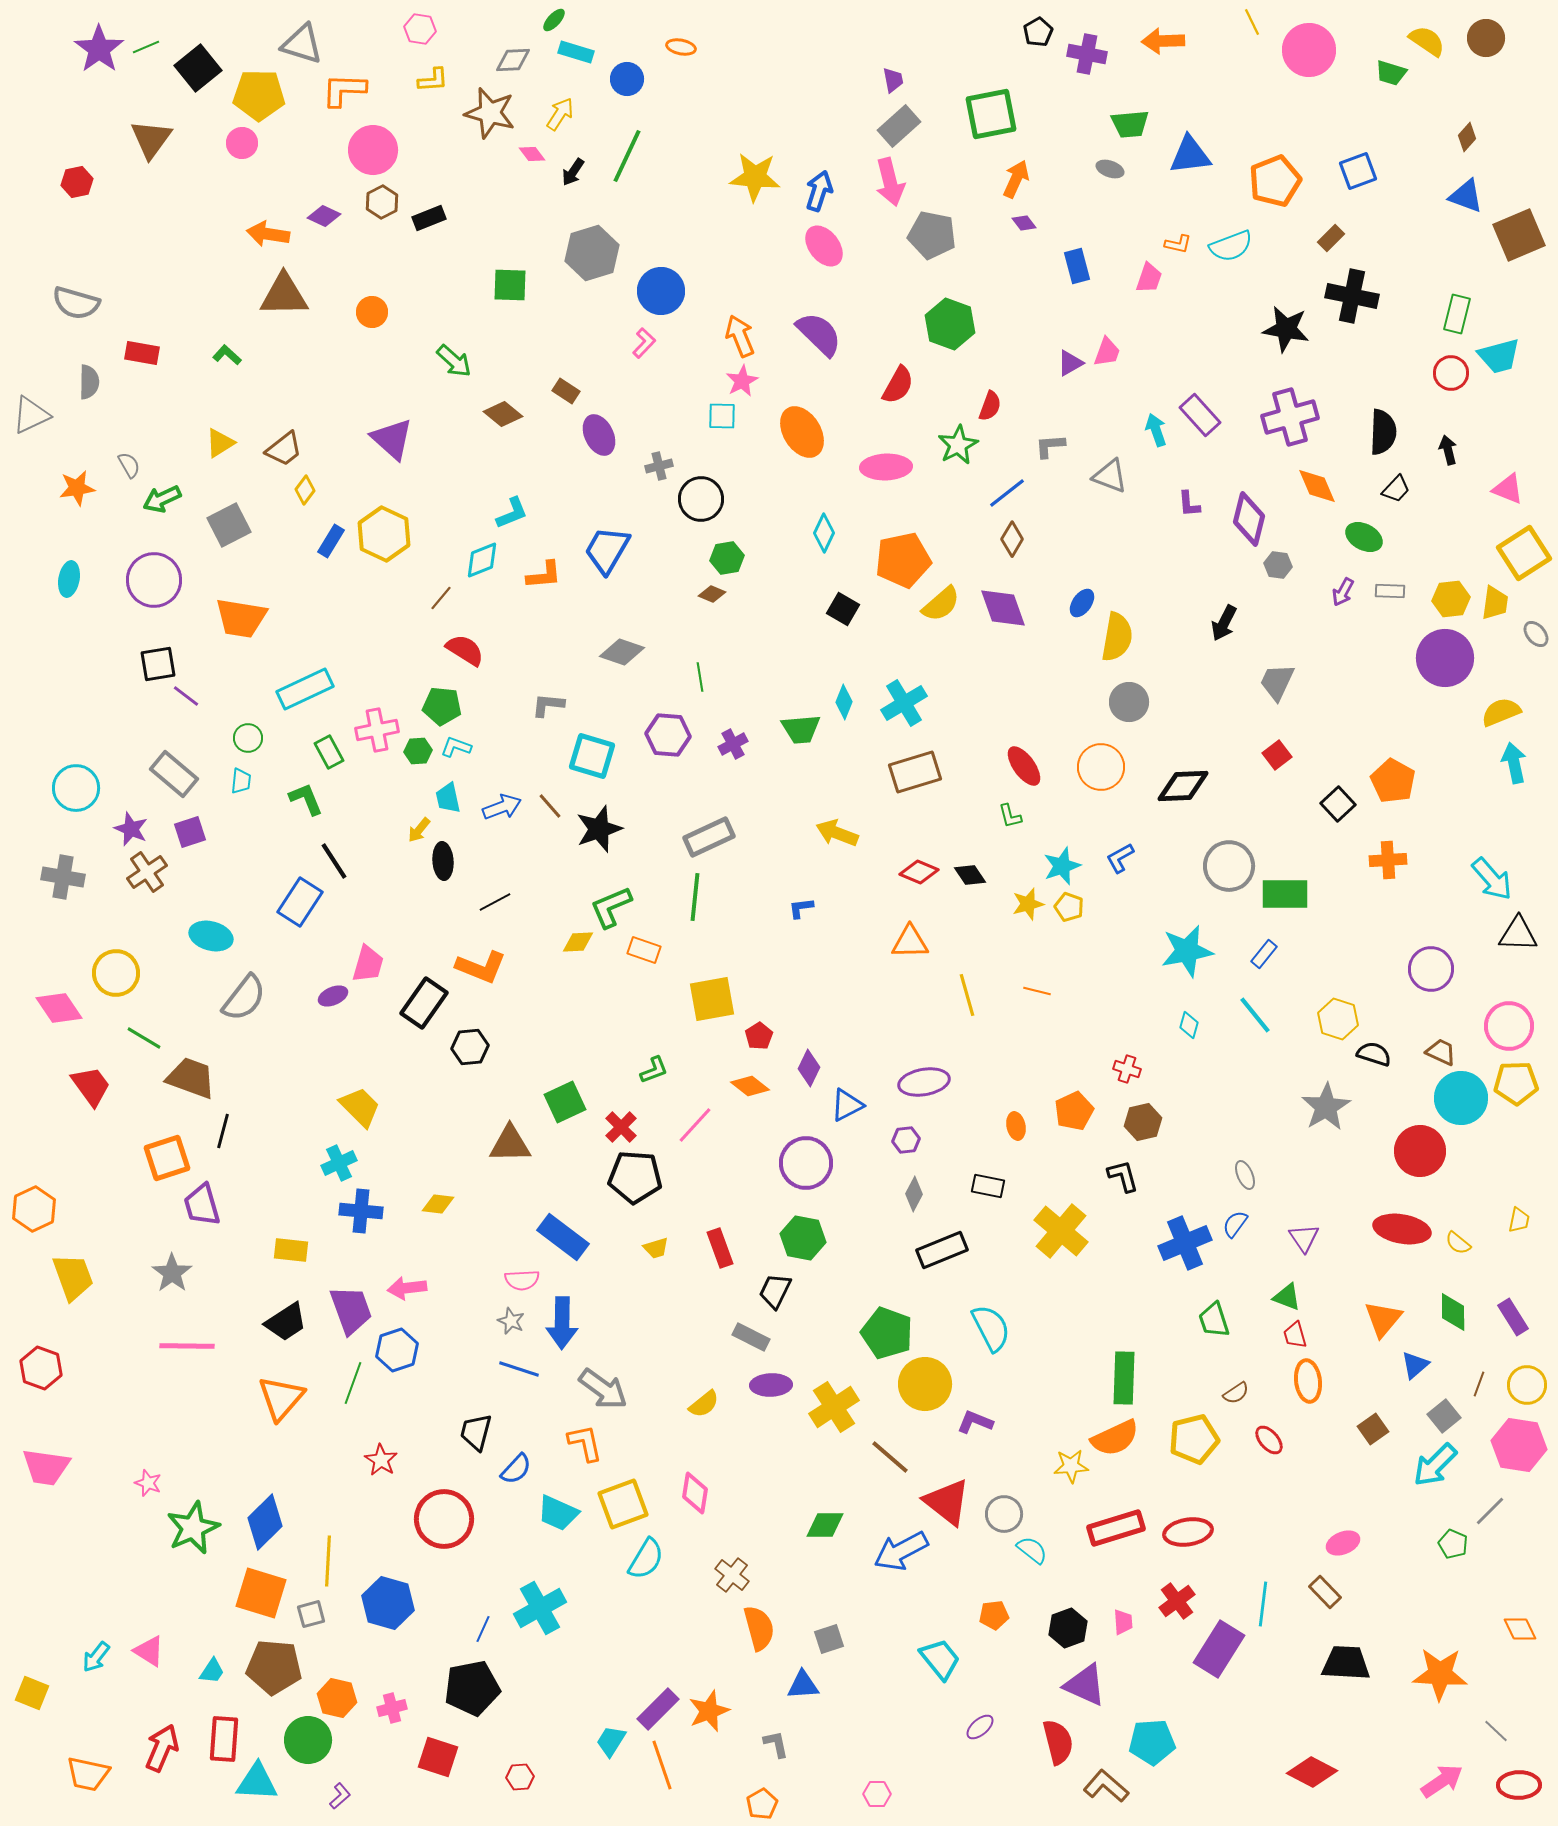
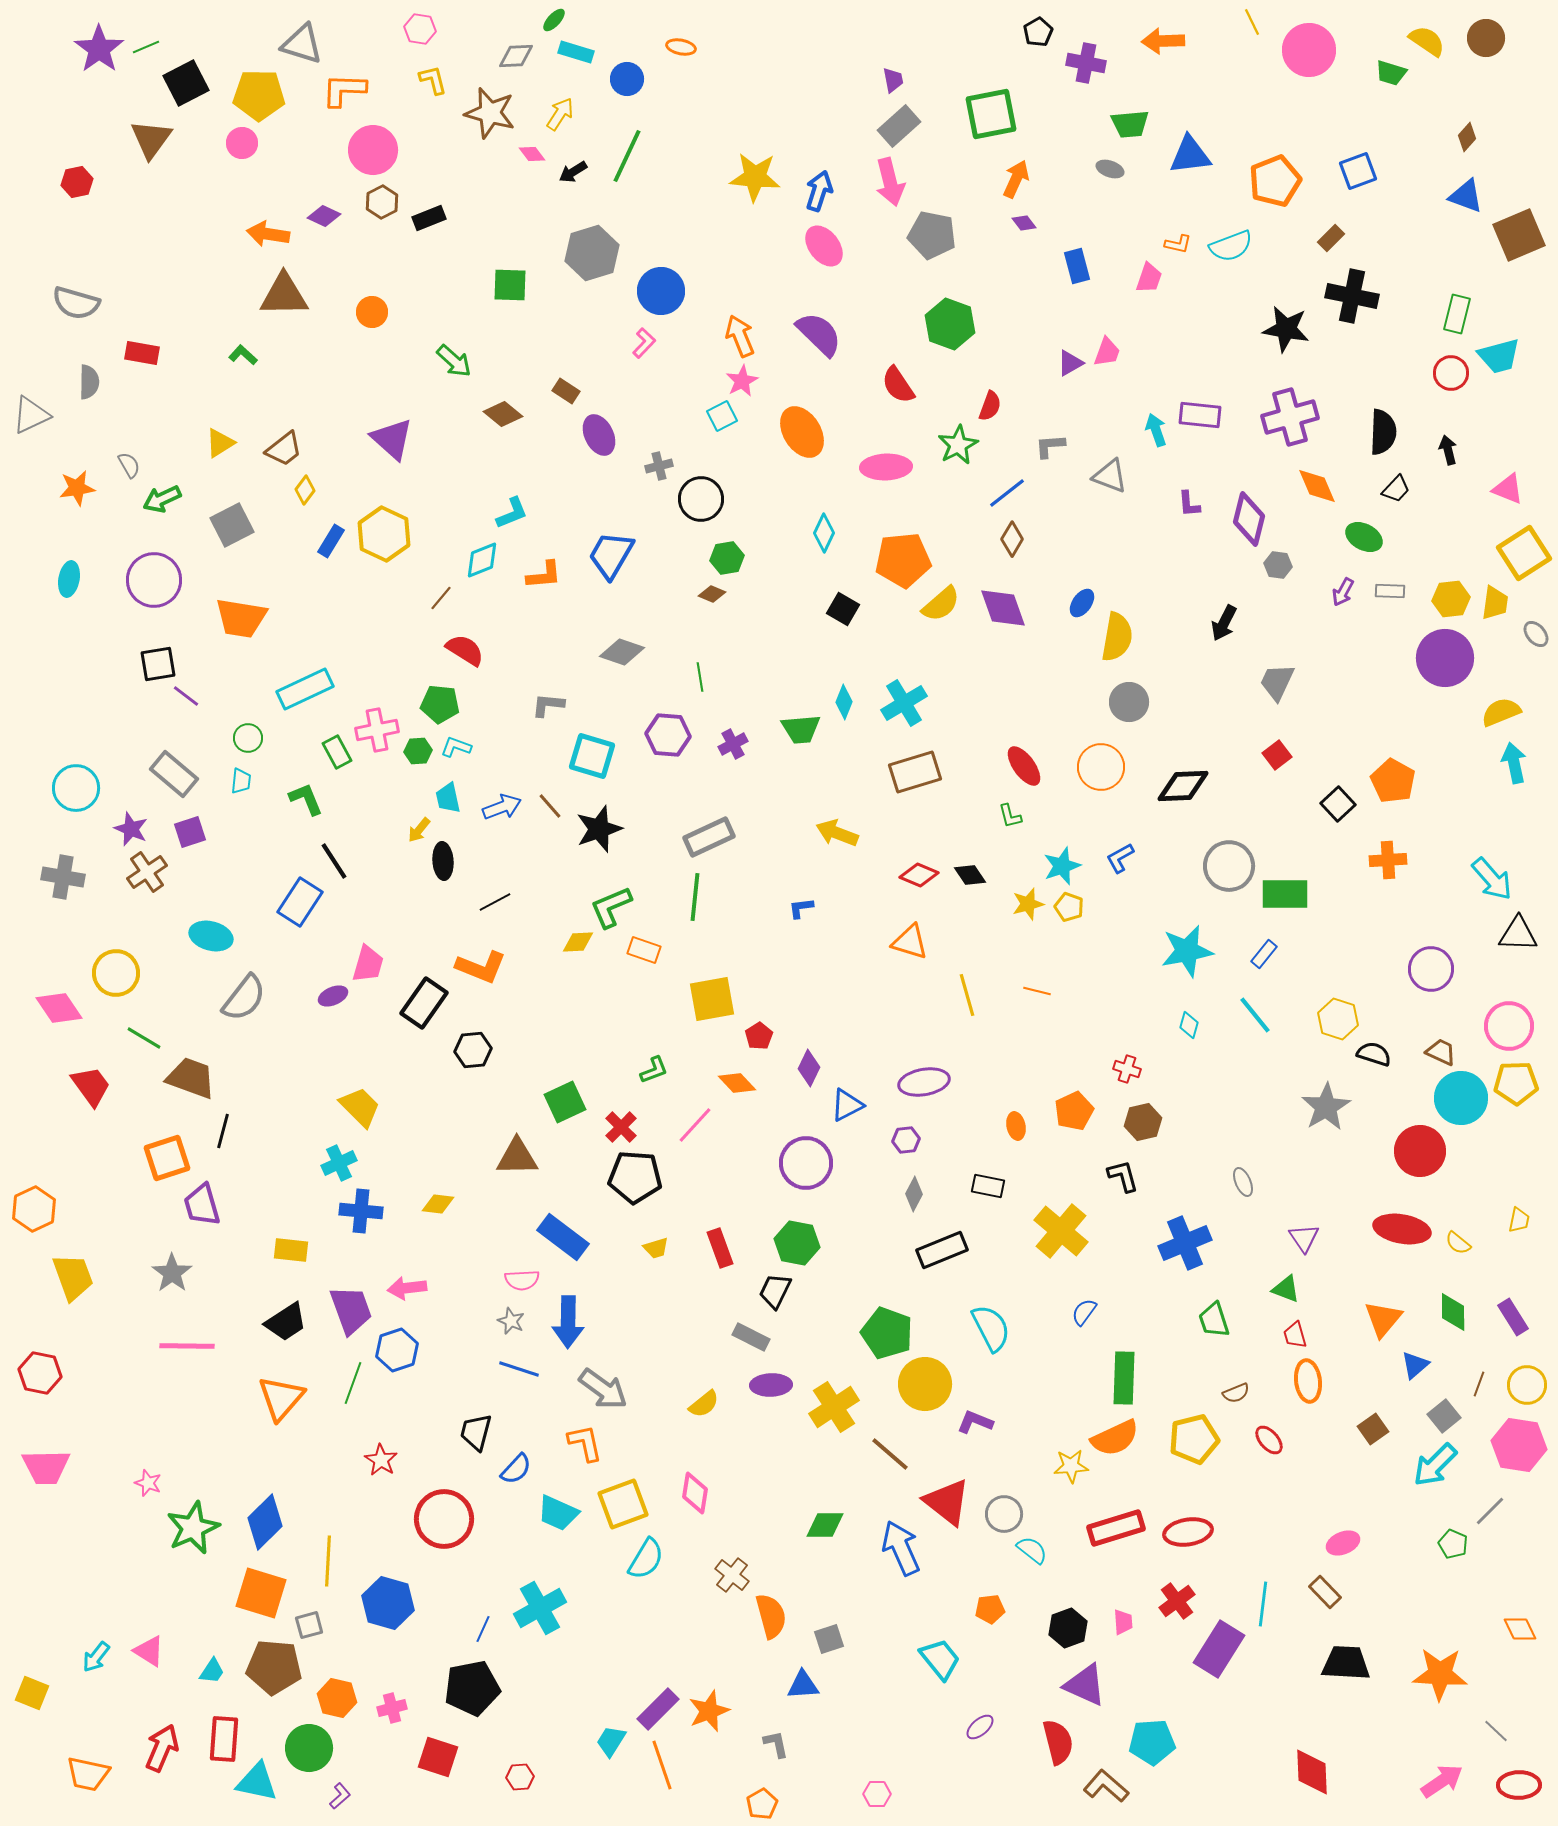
purple cross at (1087, 54): moved 1 px left, 9 px down
gray diamond at (513, 60): moved 3 px right, 4 px up
black square at (198, 68): moved 12 px left, 15 px down; rotated 12 degrees clockwise
yellow L-shape at (433, 80): rotated 100 degrees counterclockwise
black arrow at (573, 172): rotated 24 degrees clockwise
green L-shape at (227, 355): moved 16 px right
red semicircle at (898, 385): rotated 117 degrees clockwise
purple rectangle at (1200, 415): rotated 42 degrees counterclockwise
cyan square at (722, 416): rotated 28 degrees counterclockwise
gray square at (229, 525): moved 3 px right
blue trapezoid at (607, 550): moved 4 px right, 5 px down
orange pentagon at (903, 560): rotated 6 degrees clockwise
green pentagon at (442, 706): moved 2 px left, 2 px up
green rectangle at (329, 752): moved 8 px right
red diamond at (919, 872): moved 3 px down
orange triangle at (910, 942): rotated 18 degrees clockwise
black hexagon at (470, 1047): moved 3 px right, 3 px down
orange diamond at (750, 1086): moved 13 px left, 3 px up; rotated 9 degrees clockwise
brown triangle at (510, 1144): moved 7 px right, 13 px down
gray ellipse at (1245, 1175): moved 2 px left, 7 px down
blue semicircle at (1235, 1224): moved 151 px left, 88 px down
green hexagon at (803, 1238): moved 6 px left, 5 px down
green triangle at (1287, 1297): moved 1 px left, 8 px up
blue arrow at (562, 1323): moved 6 px right, 1 px up
red hexagon at (41, 1368): moved 1 px left, 5 px down; rotated 9 degrees counterclockwise
brown semicircle at (1236, 1393): rotated 12 degrees clockwise
brown line at (890, 1457): moved 3 px up
pink trapezoid at (46, 1467): rotated 9 degrees counterclockwise
blue arrow at (901, 1551): moved 3 px up; rotated 94 degrees clockwise
gray square at (311, 1614): moved 2 px left, 11 px down
orange pentagon at (994, 1615): moved 4 px left, 6 px up
orange semicircle at (759, 1628): moved 12 px right, 12 px up
green circle at (308, 1740): moved 1 px right, 8 px down
red diamond at (1312, 1772): rotated 60 degrees clockwise
cyan triangle at (257, 1782): rotated 9 degrees clockwise
